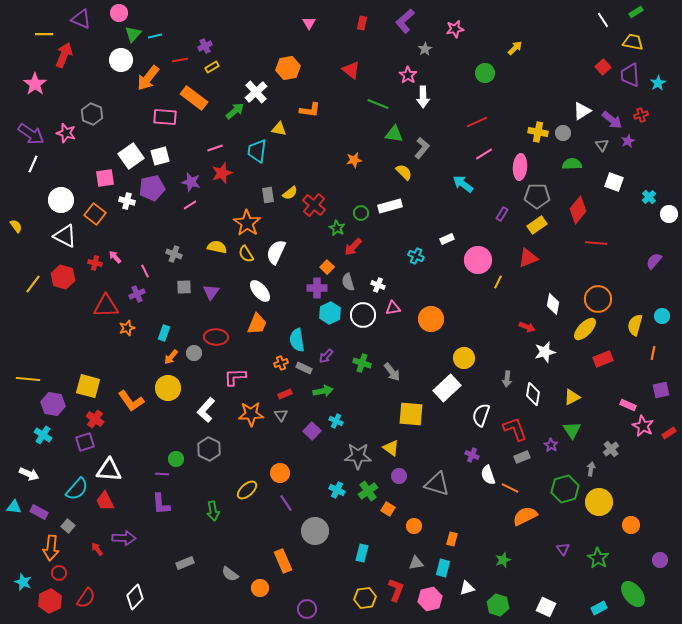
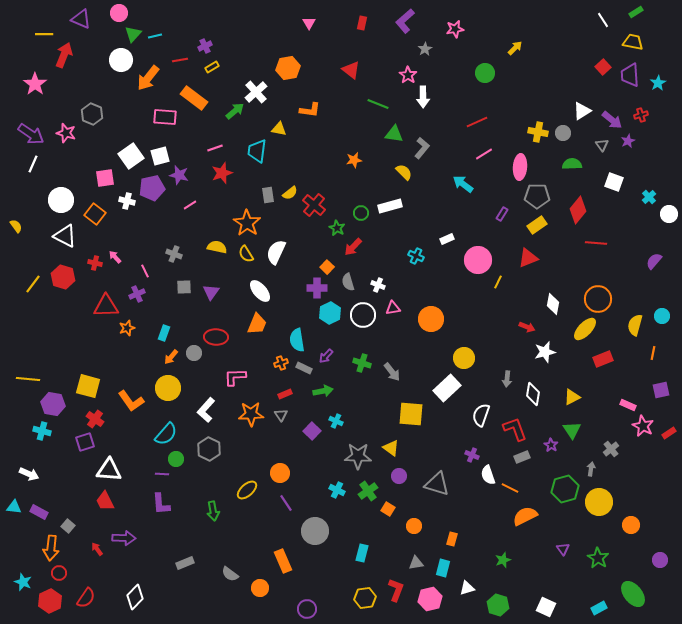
purple star at (191, 182): moved 12 px left, 7 px up
cyan cross at (43, 435): moved 1 px left, 4 px up; rotated 18 degrees counterclockwise
cyan semicircle at (77, 489): moved 89 px right, 55 px up
